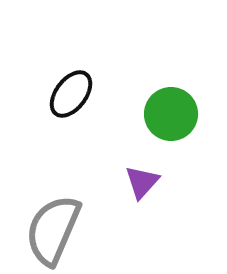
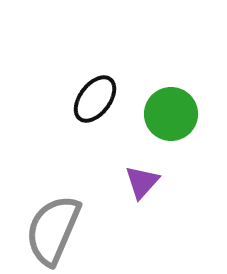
black ellipse: moved 24 px right, 5 px down
